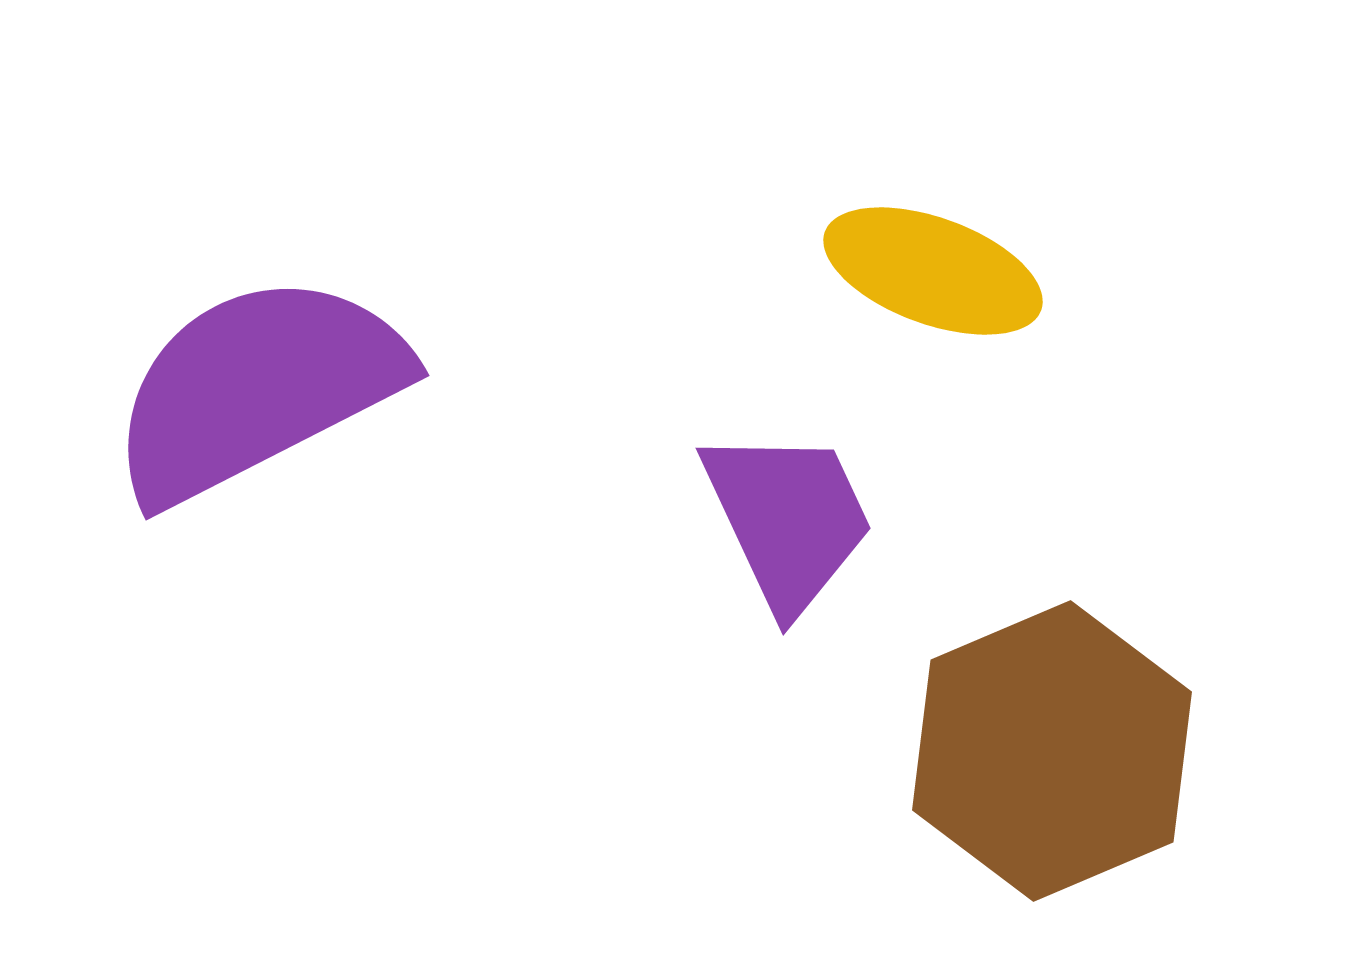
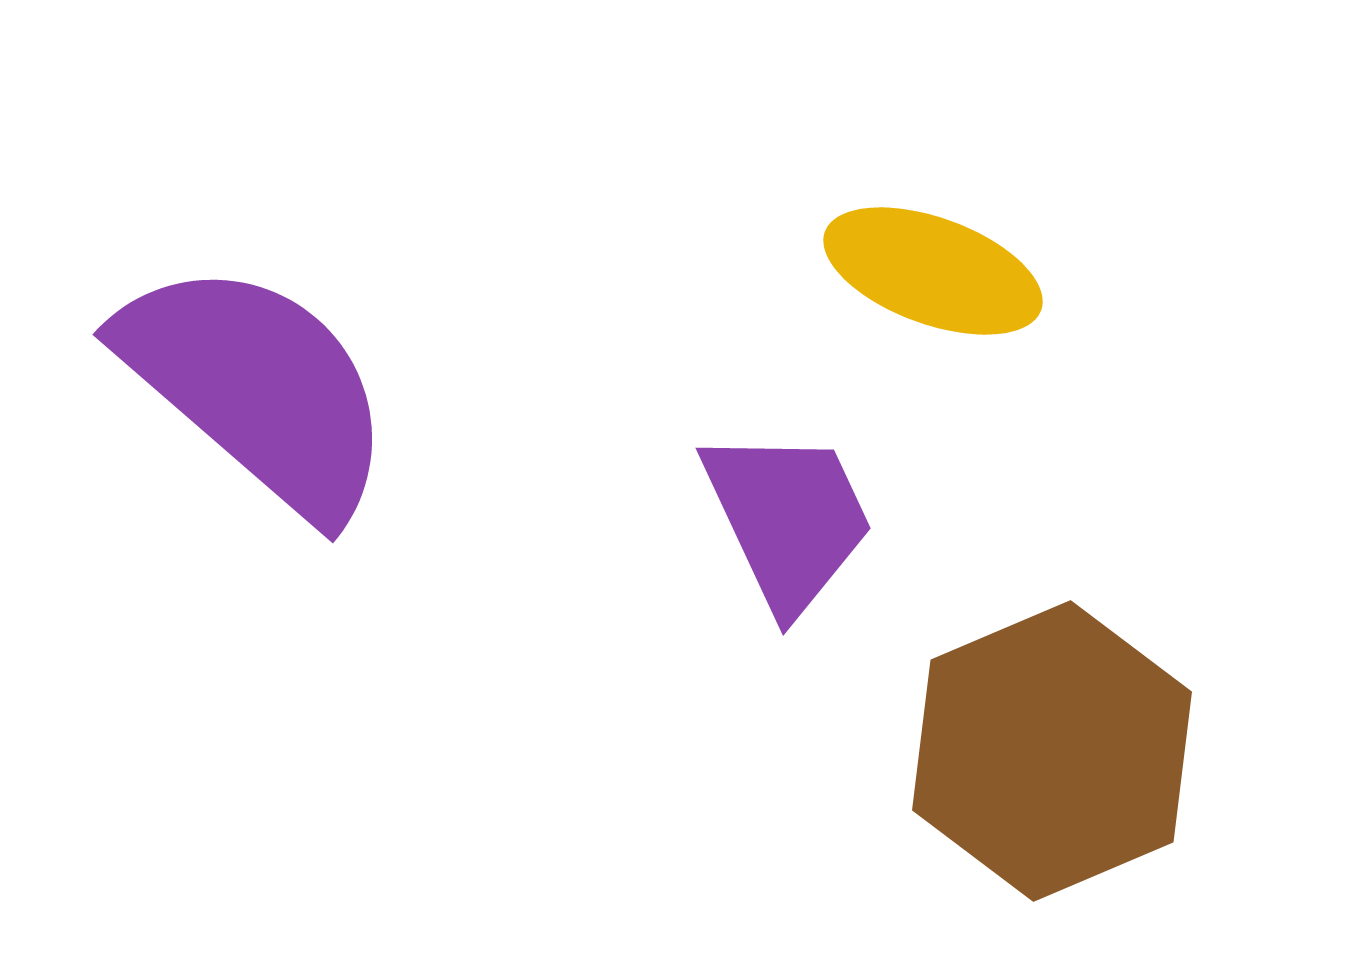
purple semicircle: rotated 68 degrees clockwise
